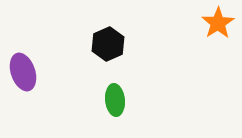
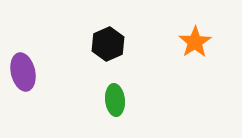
orange star: moved 23 px left, 19 px down
purple ellipse: rotated 6 degrees clockwise
